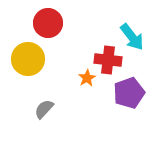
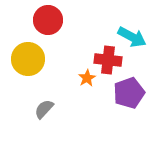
red circle: moved 3 px up
cyan arrow: rotated 24 degrees counterclockwise
